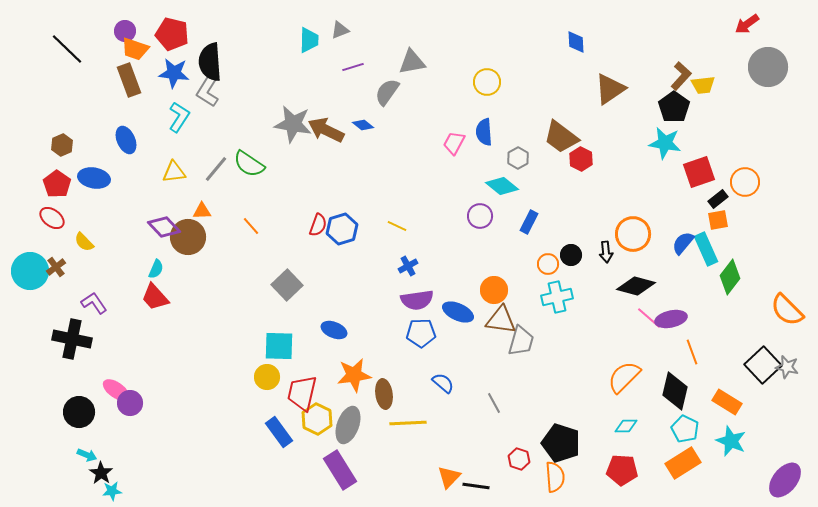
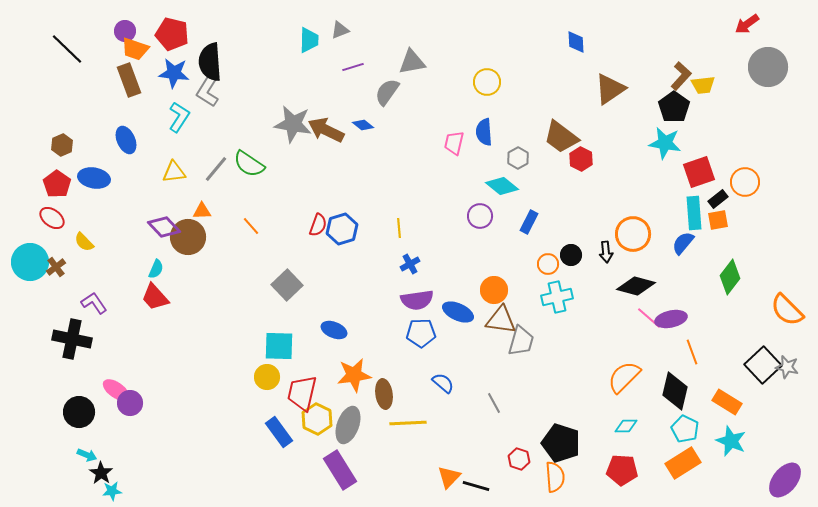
pink trapezoid at (454, 143): rotated 15 degrees counterclockwise
yellow line at (397, 226): moved 2 px right, 2 px down; rotated 60 degrees clockwise
cyan rectangle at (706, 249): moved 12 px left, 36 px up; rotated 20 degrees clockwise
blue cross at (408, 266): moved 2 px right, 2 px up
cyan circle at (30, 271): moved 9 px up
black line at (476, 486): rotated 8 degrees clockwise
